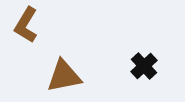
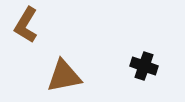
black cross: rotated 28 degrees counterclockwise
